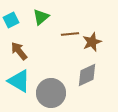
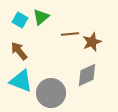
cyan square: moved 9 px right; rotated 35 degrees counterclockwise
cyan triangle: moved 2 px right; rotated 10 degrees counterclockwise
